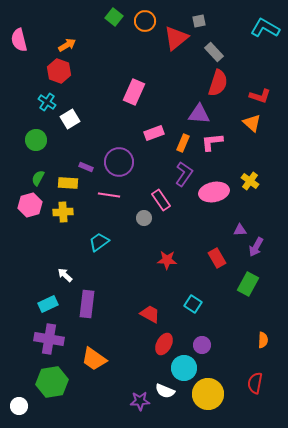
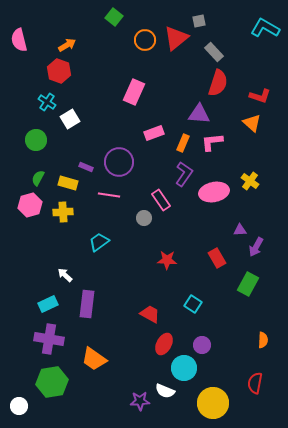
orange circle at (145, 21): moved 19 px down
yellow rectangle at (68, 183): rotated 12 degrees clockwise
yellow circle at (208, 394): moved 5 px right, 9 px down
